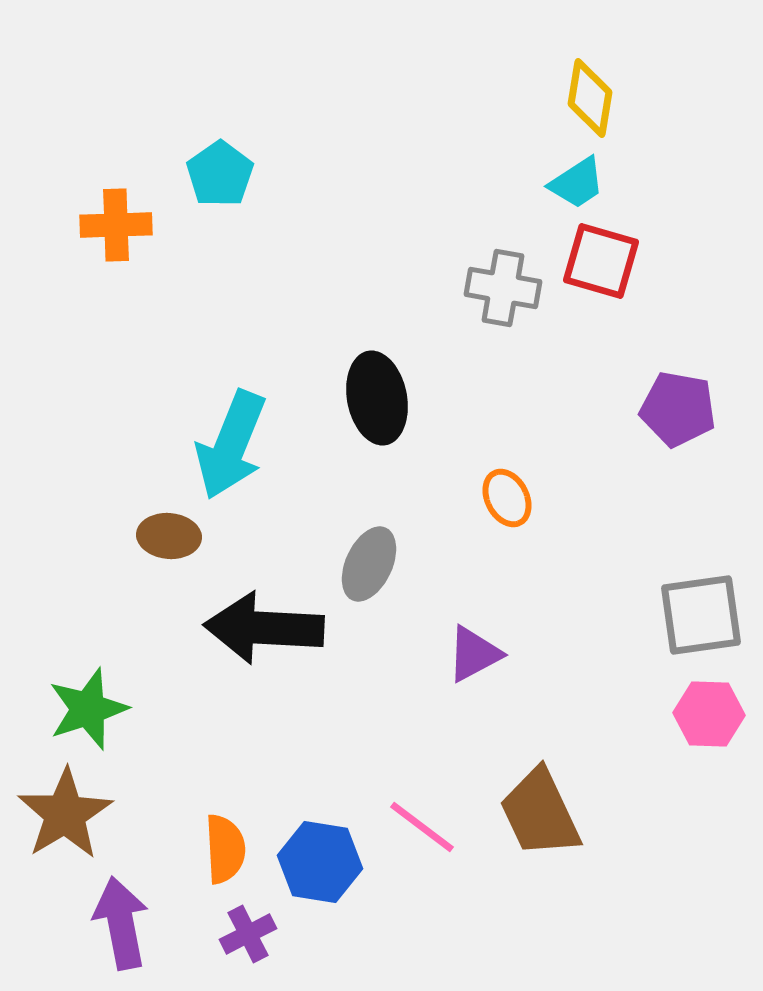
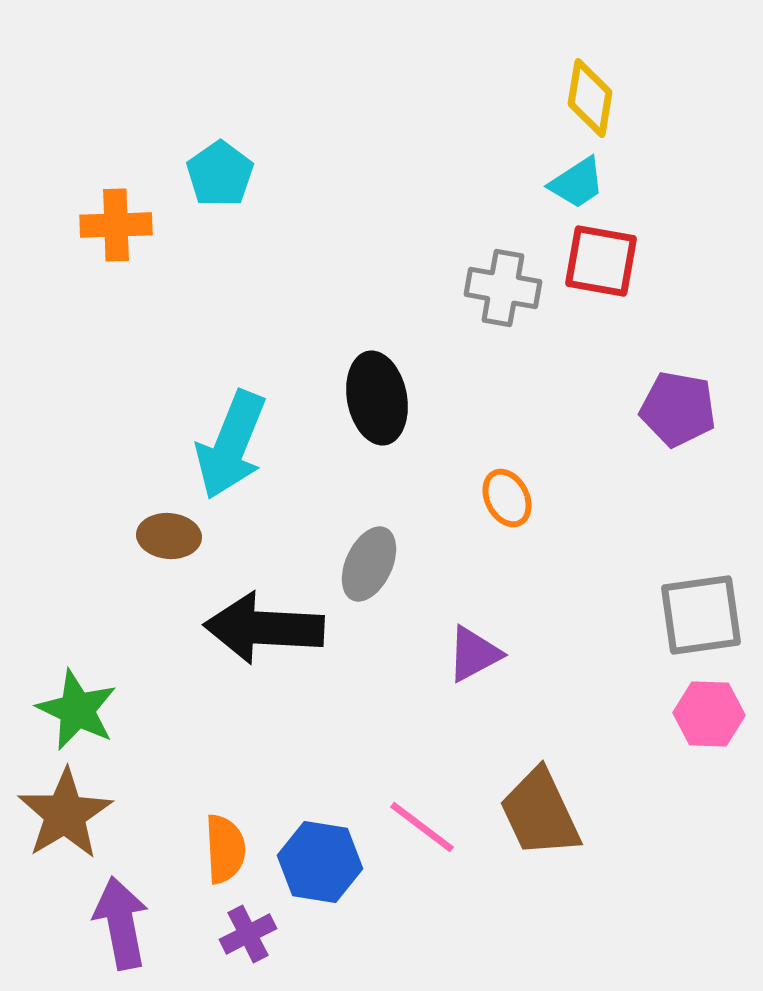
red square: rotated 6 degrees counterclockwise
green star: moved 11 px left, 1 px down; rotated 28 degrees counterclockwise
